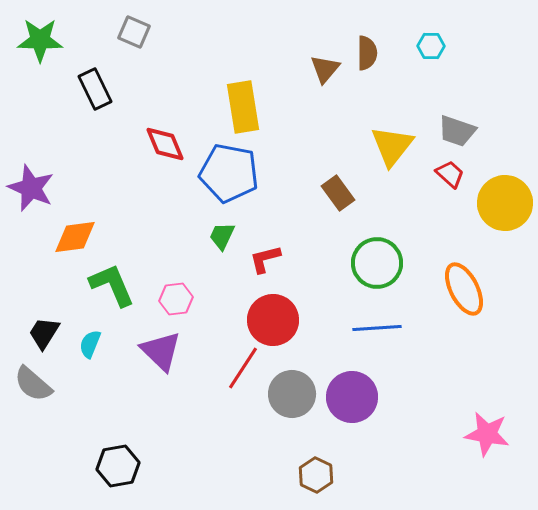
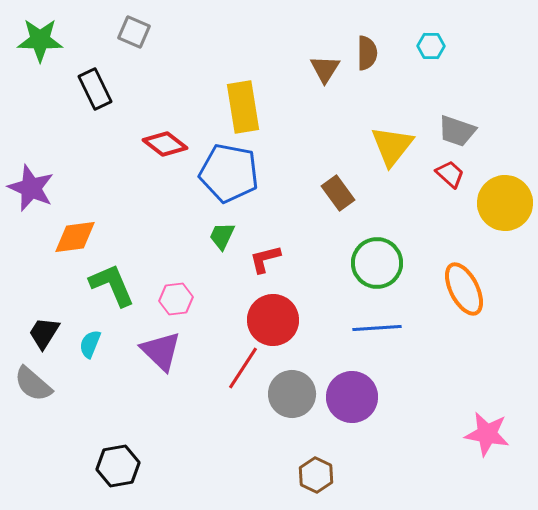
brown triangle: rotated 8 degrees counterclockwise
red diamond: rotated 30 degrees counterclockwise
